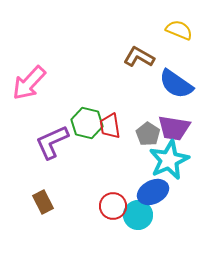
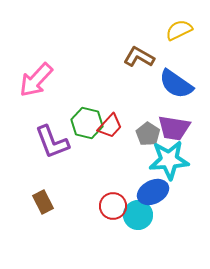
yellow semicircle: rotated 48 degrees counterclockwise
pink arrow: moved 7 px right, 3 px up
red trapezoid: rotated 128 degrees counterclockwise
purple L-shape: rotated 87 degrees counterclockwise
cyan star: rotated 21 degrees clockwise
